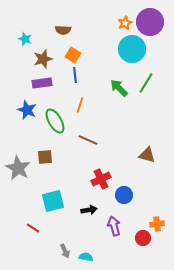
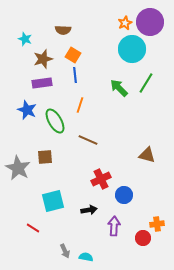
purple arrow: rotated 18 degrees clockwise
